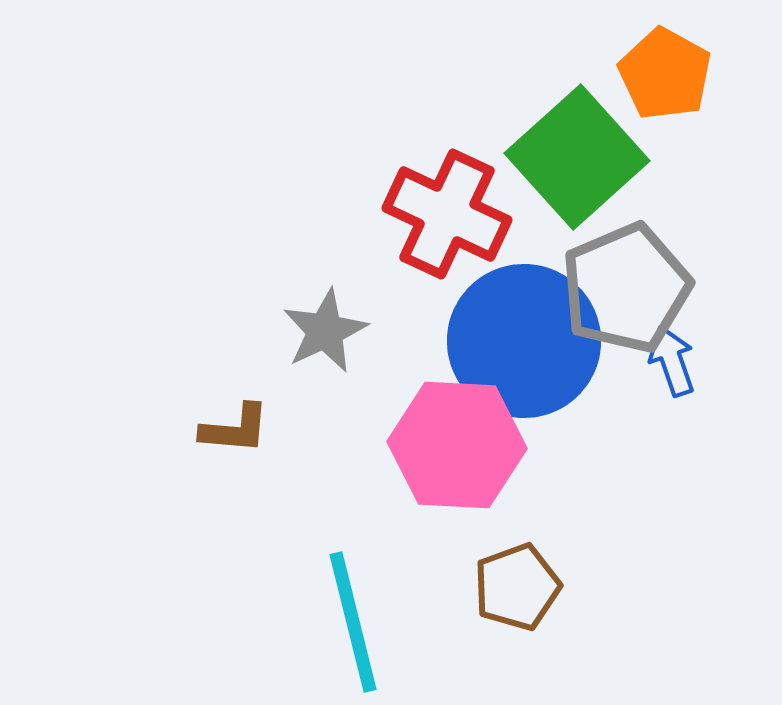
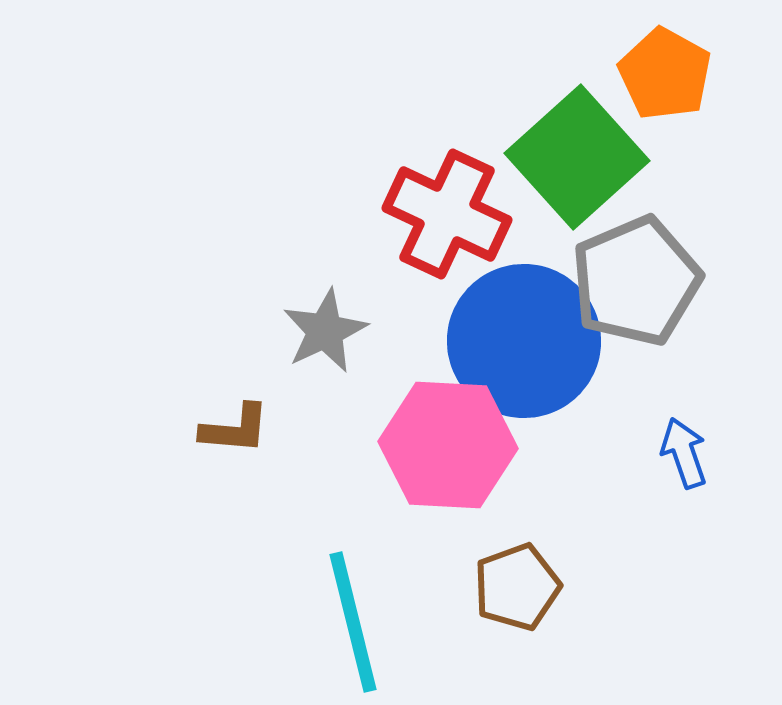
gray pentagon: moved 10 px right, 7 px up
blue arrow: moved 12 px right, 92 px down
pink hexagon: moved 9 px left
